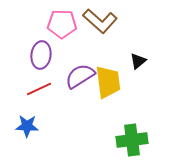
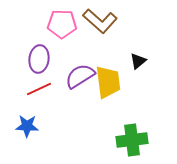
purple ellipse: moved 2 px left, 4 px down
